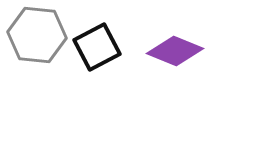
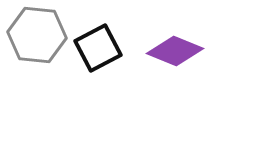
black square: moved 1 px right, 1 px down
